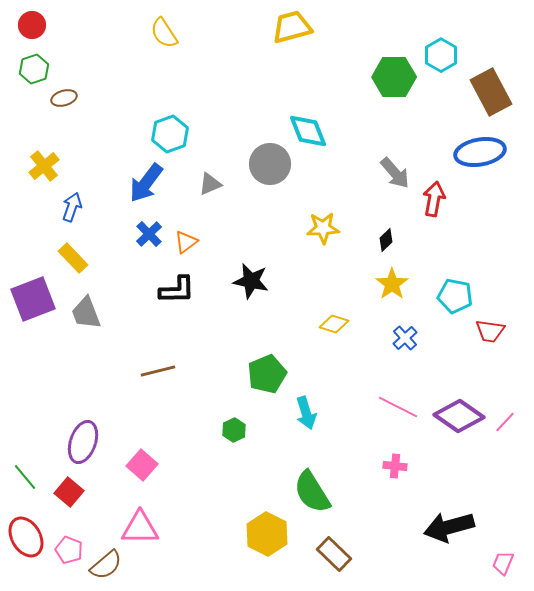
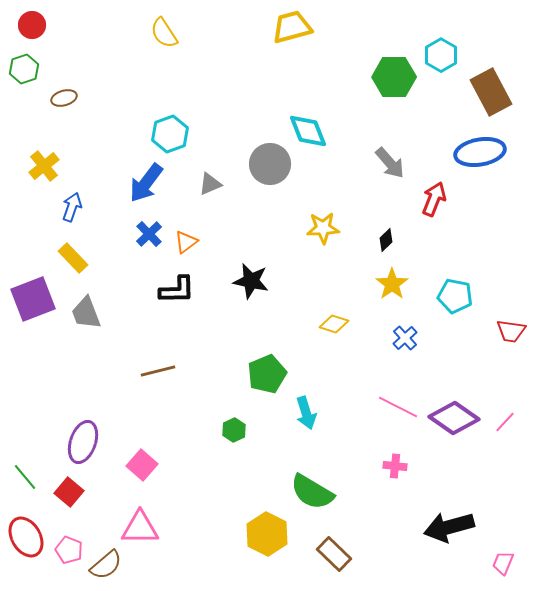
green hexagon at (34, 69): moved 10 px left
gray arrow at (395, 173): moved 5 px left, 10 px up
red arrow at (434, 199): rotated 12 degrees clockwise
red trapezoid at (490, 331): moved 21 px right
purple diamond at (459, 416): moved 5 px left, 2 px down
green semicircle at (312, 492): rotated 27 degrees counterclockwise
